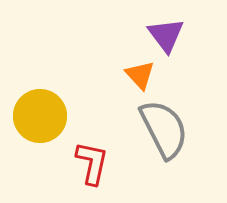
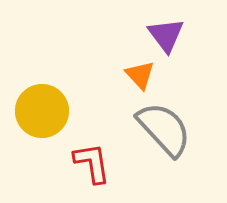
yellow circle: moved 2 px right, 5 px up
gray semicircle: rotated 16 degrees counterclockwise
red L-shape: rotated 21 degrees counterclockwise
